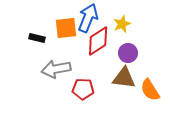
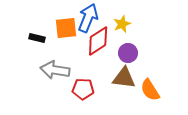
gray arrow: moved 1 px left, 1 px down; rotated 20 degrees clockwise
